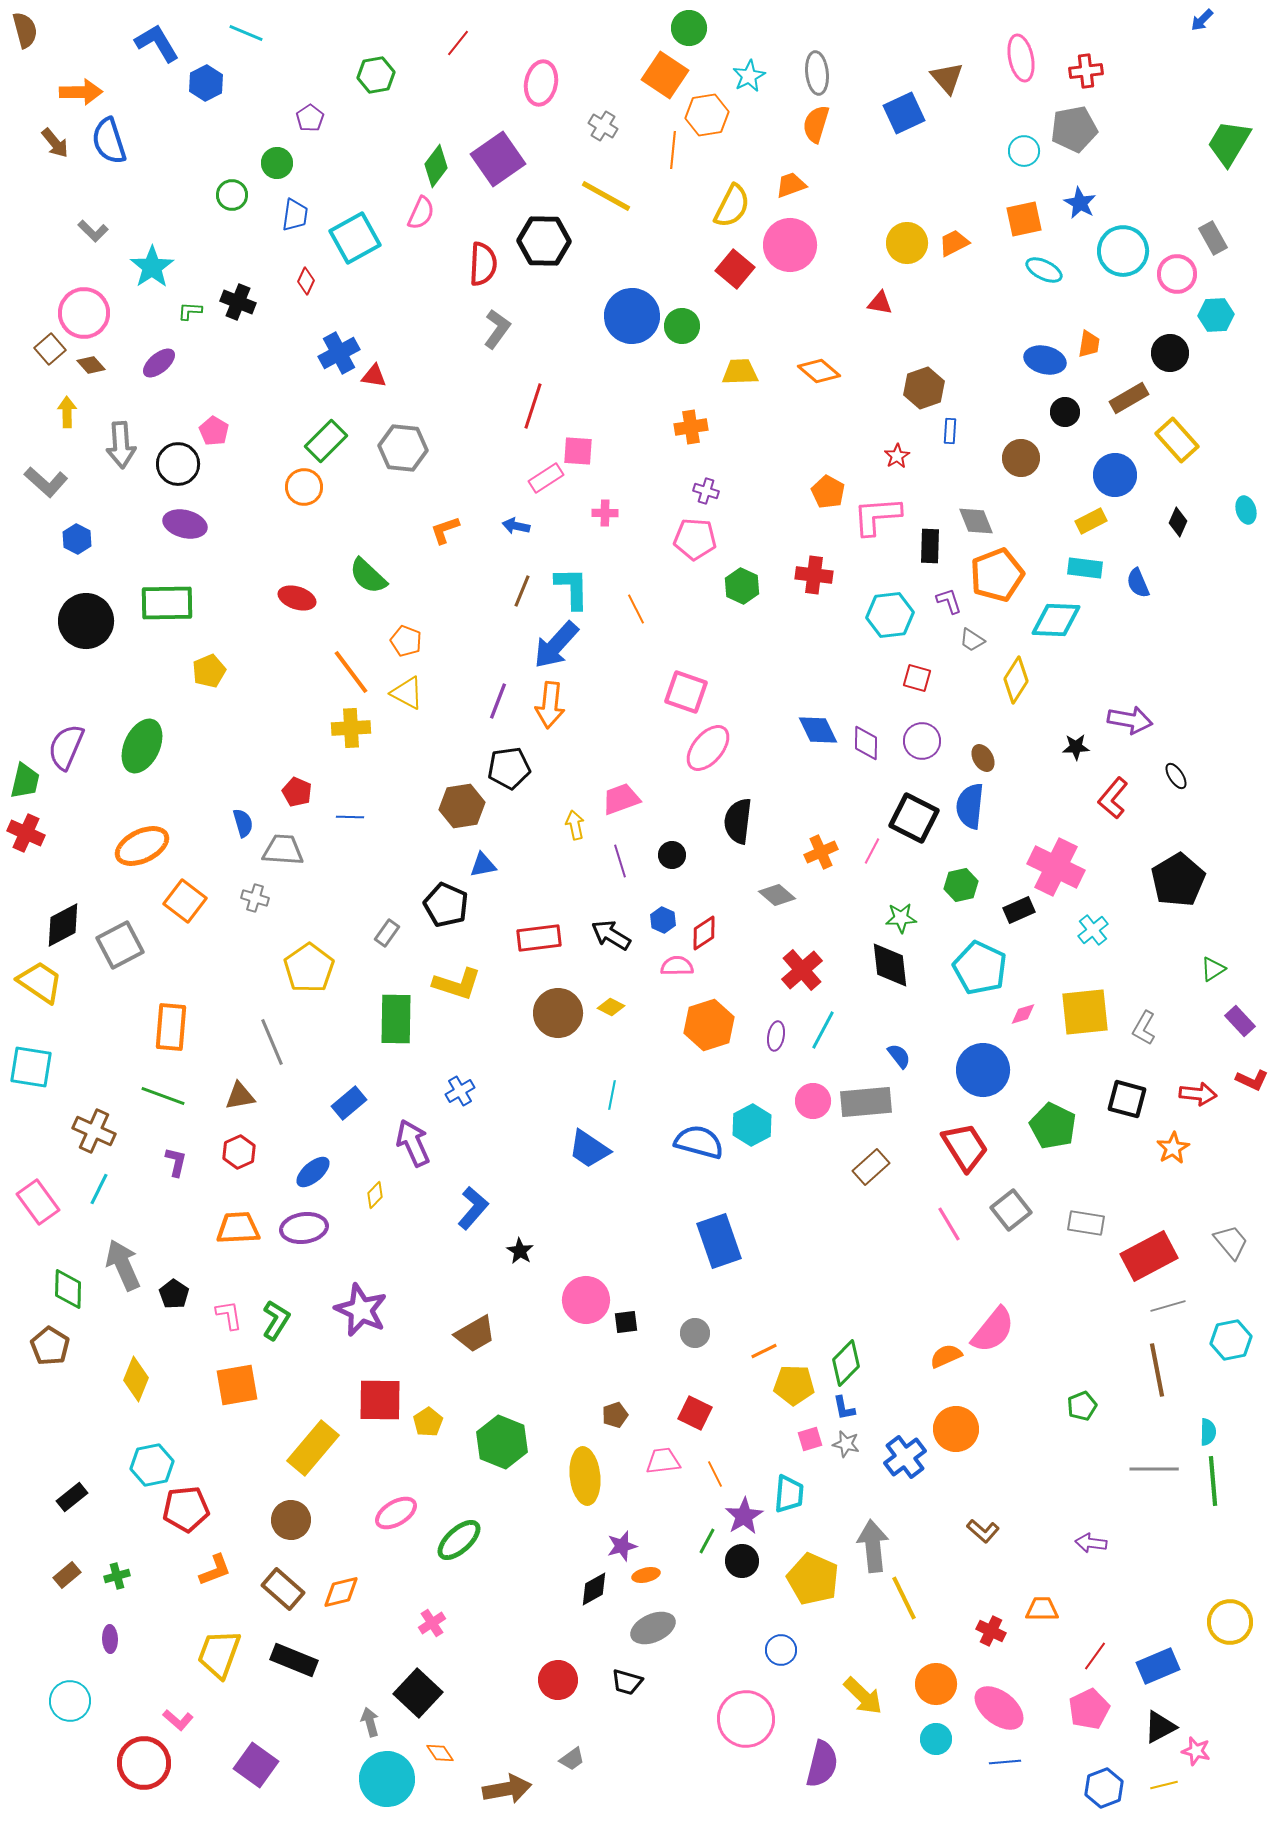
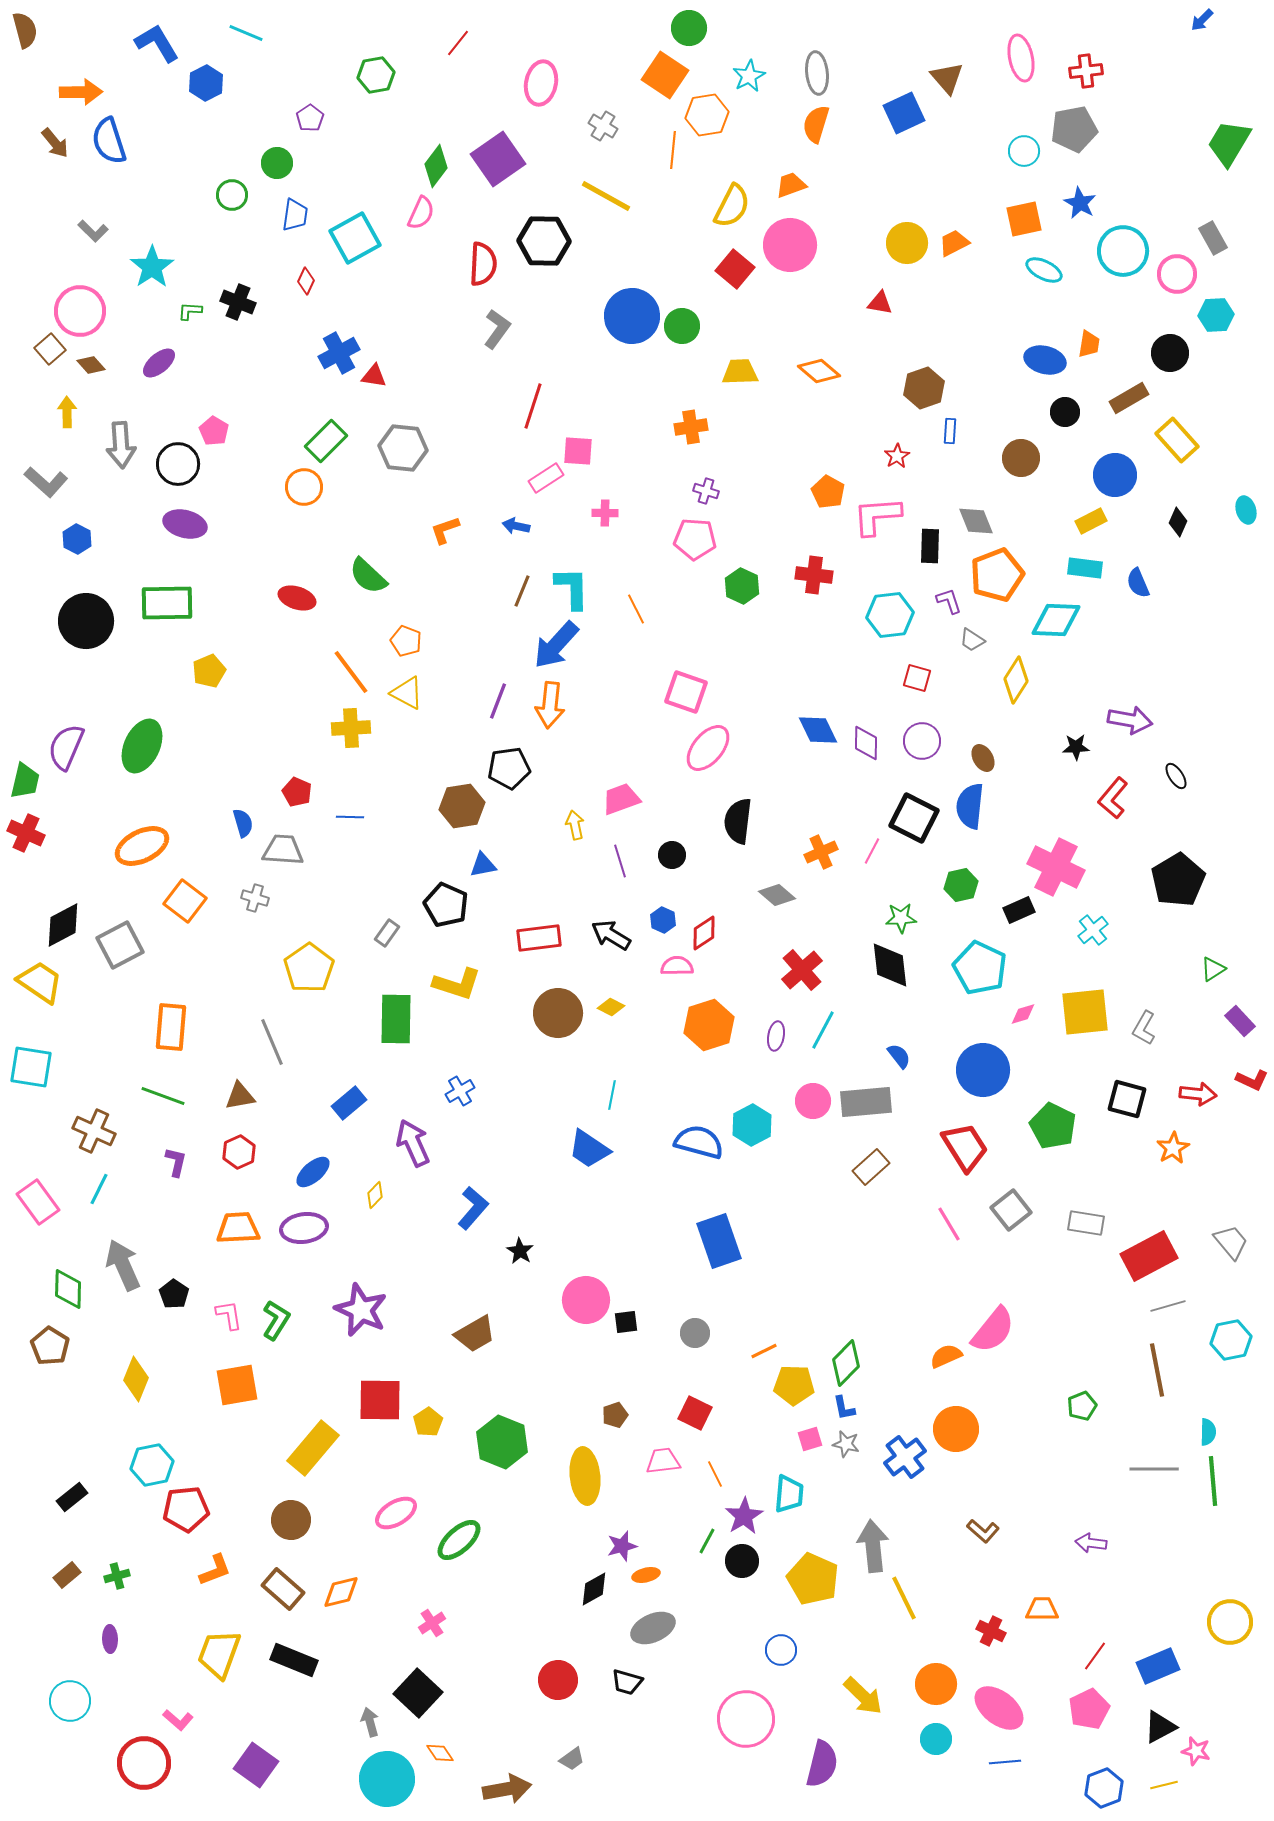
pink circle at (84, 313): moved 4 px left, 2 px up
